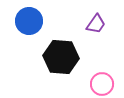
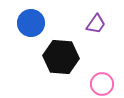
blue circle: moved 2 px right, 2 px down
